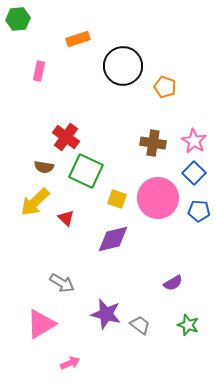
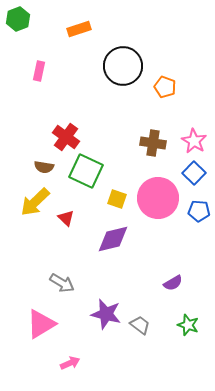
green hexagon: rotated 15 degrees counterclockwise
orange rectangle: moved 1 px right, 10 px up
